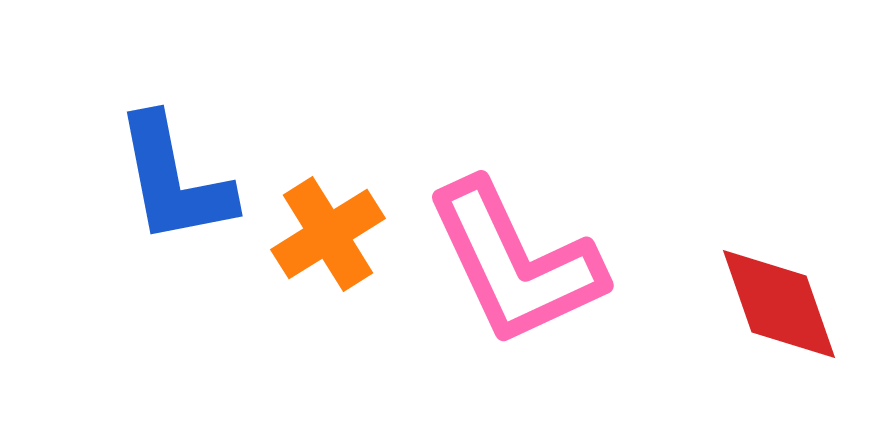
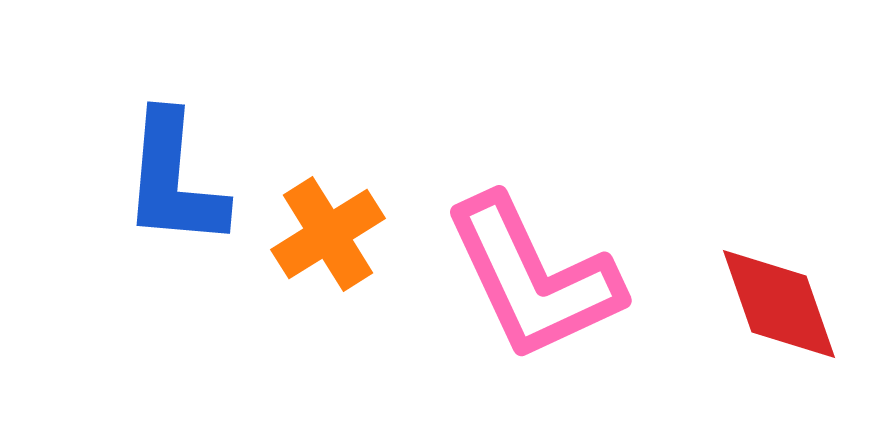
blue L-shape: rotated 16 degrees clockwise
pink L-shape: moved 18 px right, 15 px down
